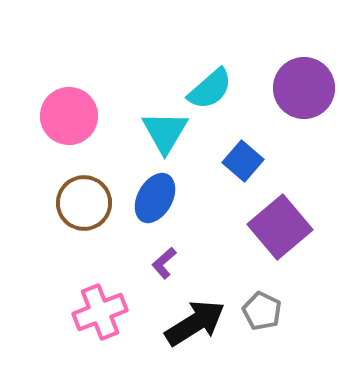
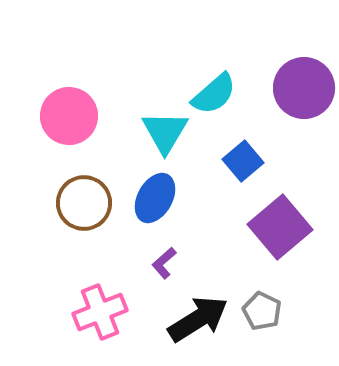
cyan semicircle: moved 4 px right, 5 px down
blue square: rotated 9 degrees clockwise
black arrow: moved 3 px right, 4 px up
